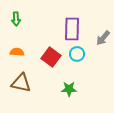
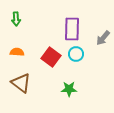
cyan circle: moved 1 px left
brown triangle: rotated 25 degrees clockwise
